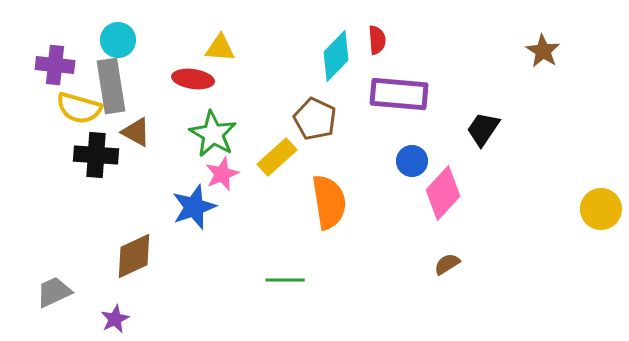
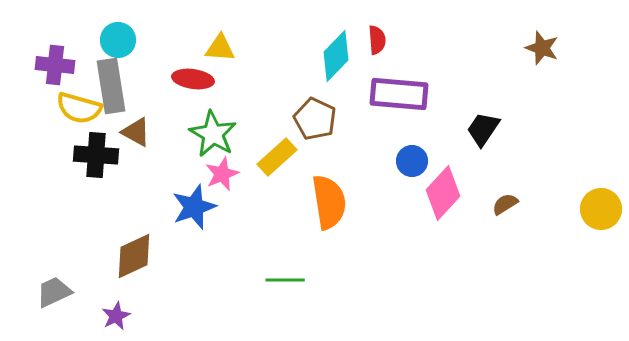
brown star: moved 1 px left, 3 px up; rotated 12 degrees counterclockwise
brown semicircle: moved 58 px right, 60 px up
purple star: moved 1 px right, 3 px up
